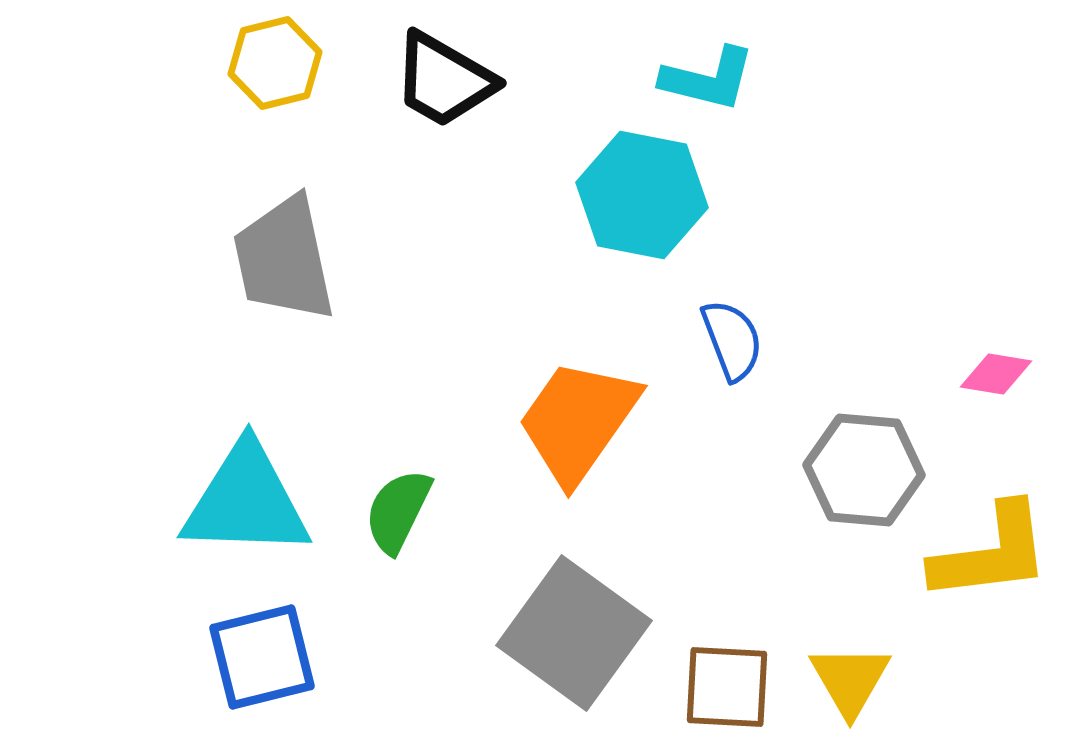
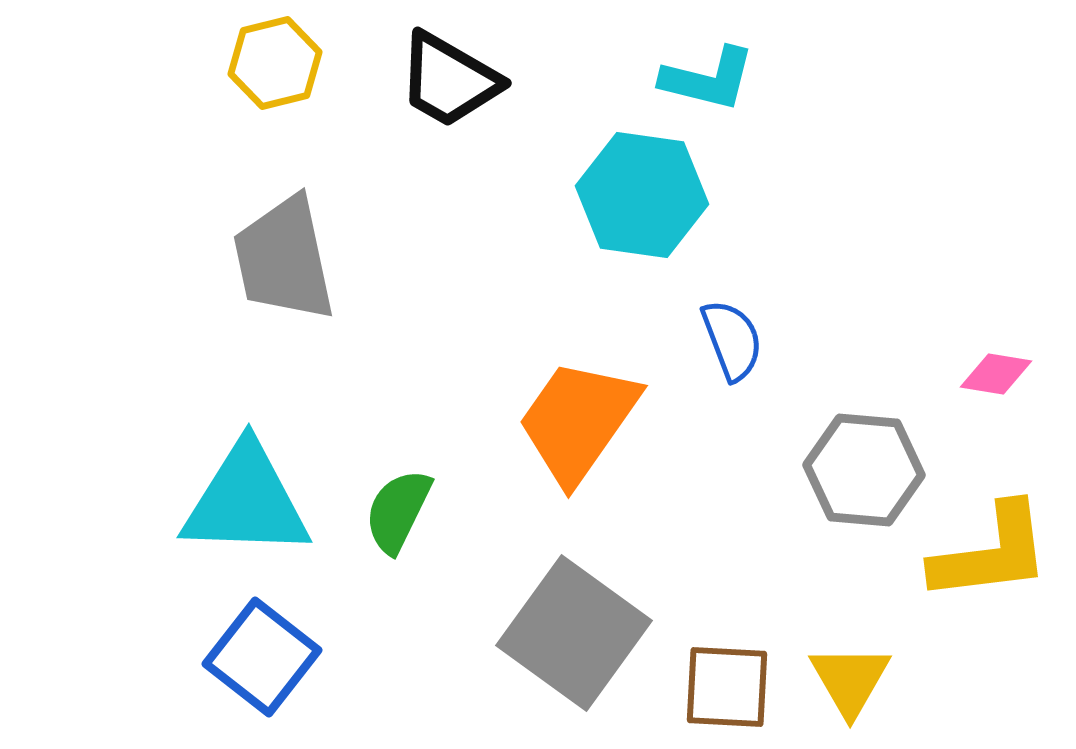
black trapezoid: moved 5 px right
cyan hexagon: rotated 3 degrees counterclockwise
blue square: rotated 38 degrees counterclockwise
